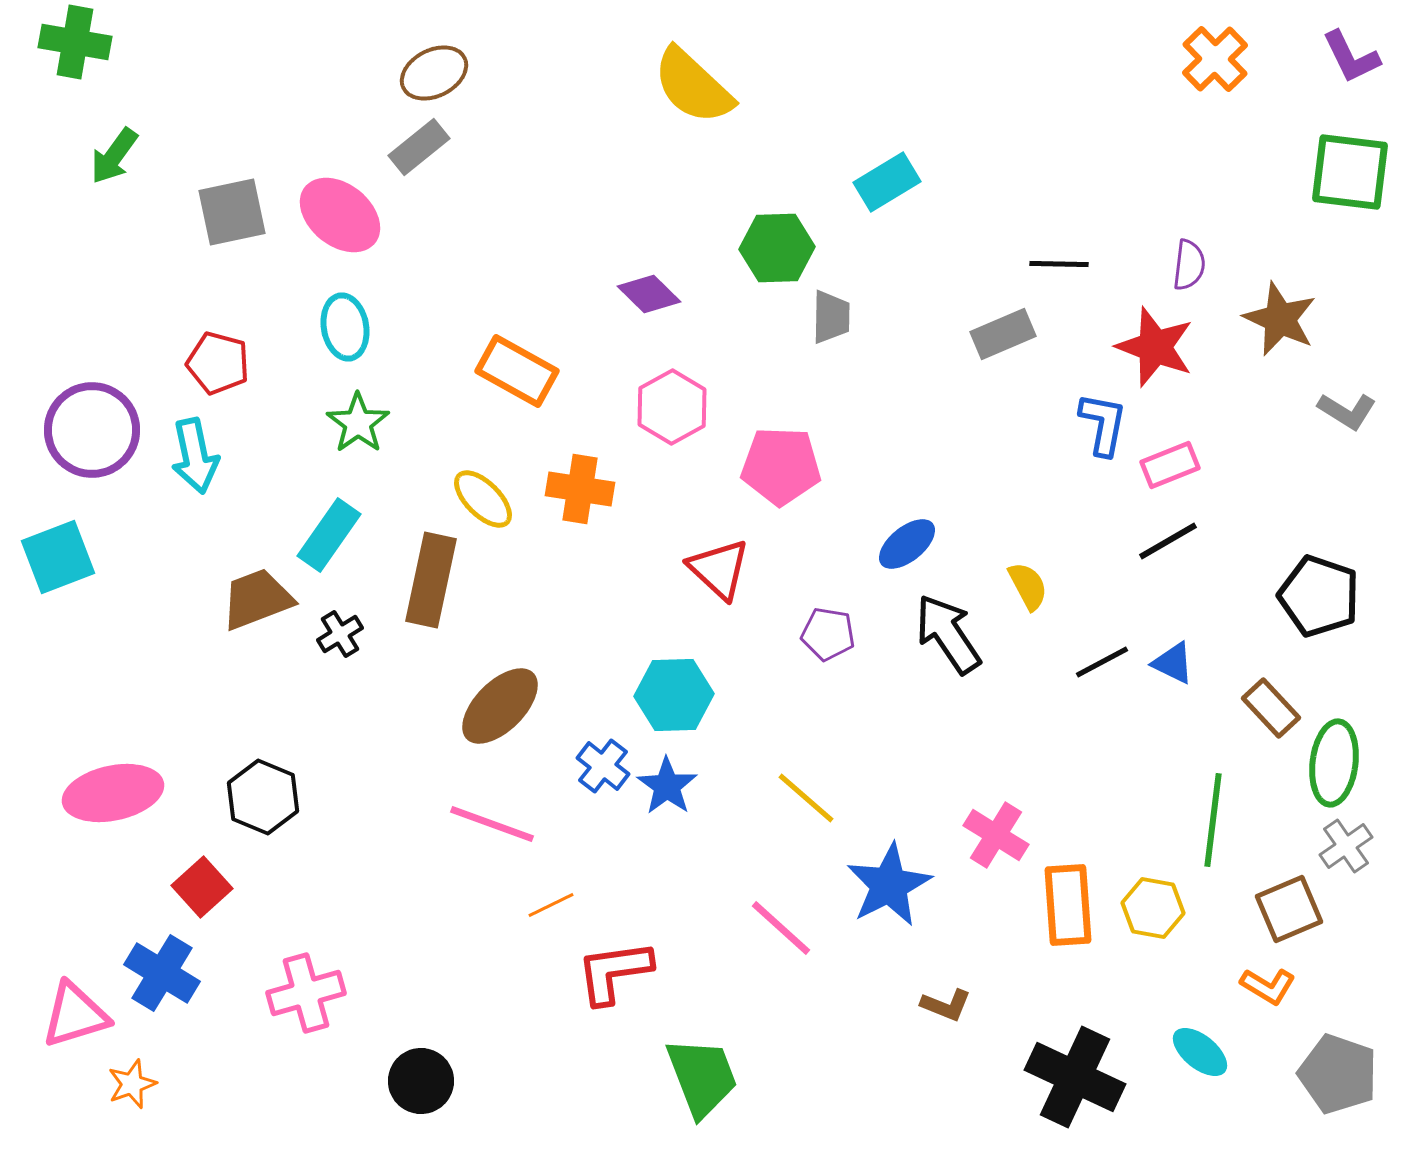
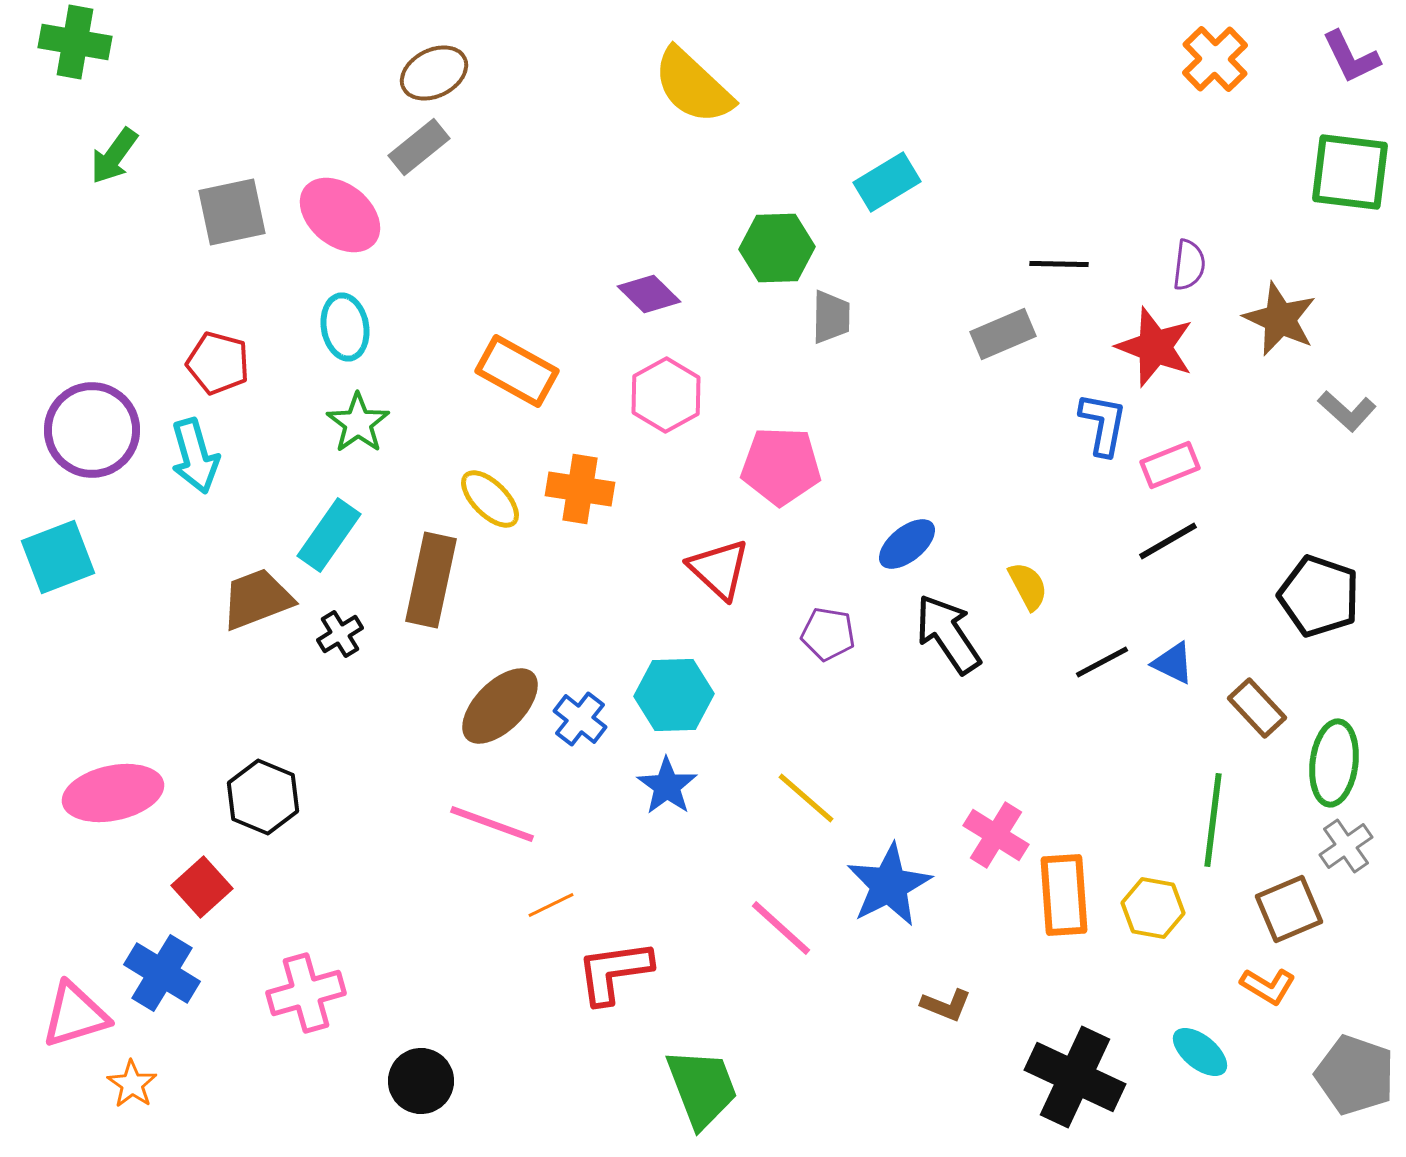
pink hexagon at (672, 407): moved 6 px left, 12 px up
gray L-shape at (1347, 411): rotated 10 degrees clockwise
cyan arrow at (195, 456): rotated 4 degrees counterclockwise
yellow ellipse at (483, 499): moved 7 px right
brown rectangle at (1271, 708): moved 14 px left
blue cross at (603, 766): moved 23 px left, 47 px up
orange rectangle at (1068, 905): moved 4 px left, 10 px up
gray pentagon at (1338, 1074): moved 17 px right, 1 px down
green trapezoid at (702, 1077): moved 11 px down
orange star at (132, 1084): rotated 18 degrees counterclockwise
